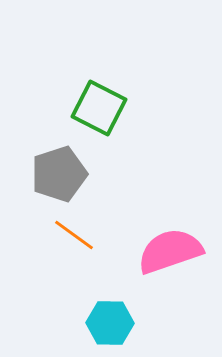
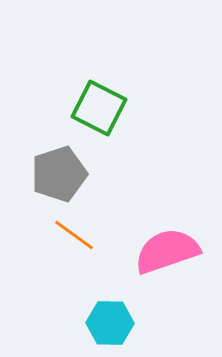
pink semicircle: moved 3 px left
